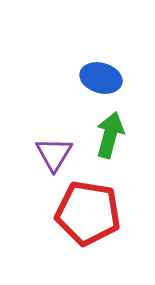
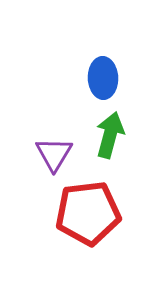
blue ellipse: moved 2 px right; rotated 72 degrees clockwise
red pentagon: rotated 16 degrees counterclockwise
